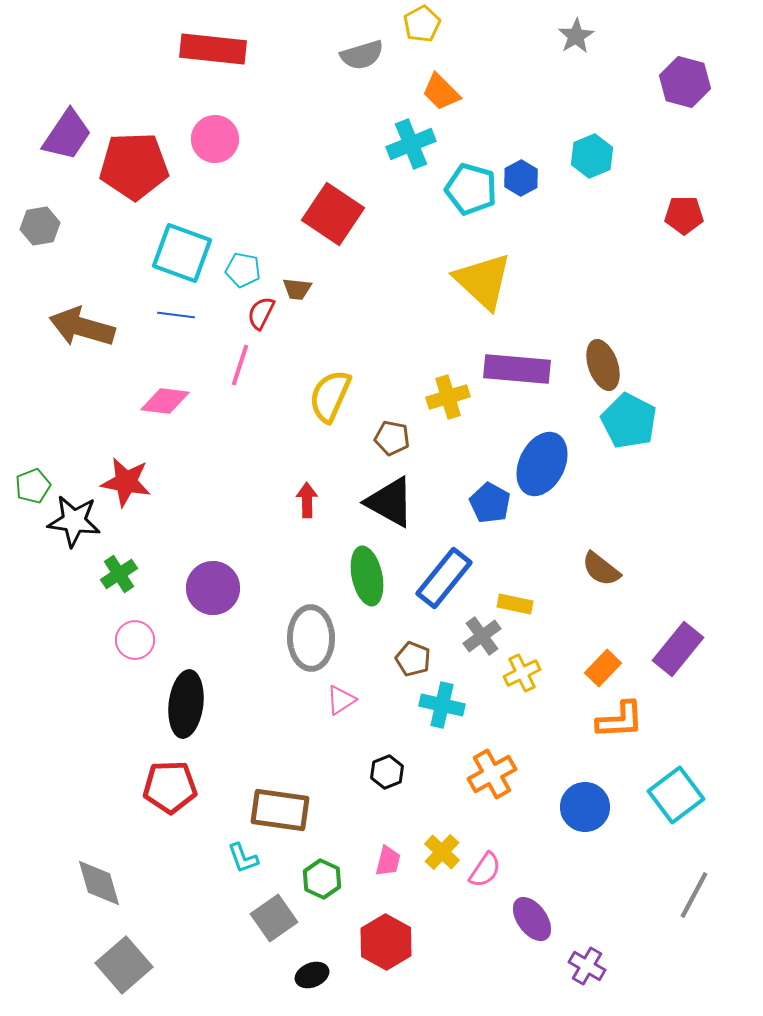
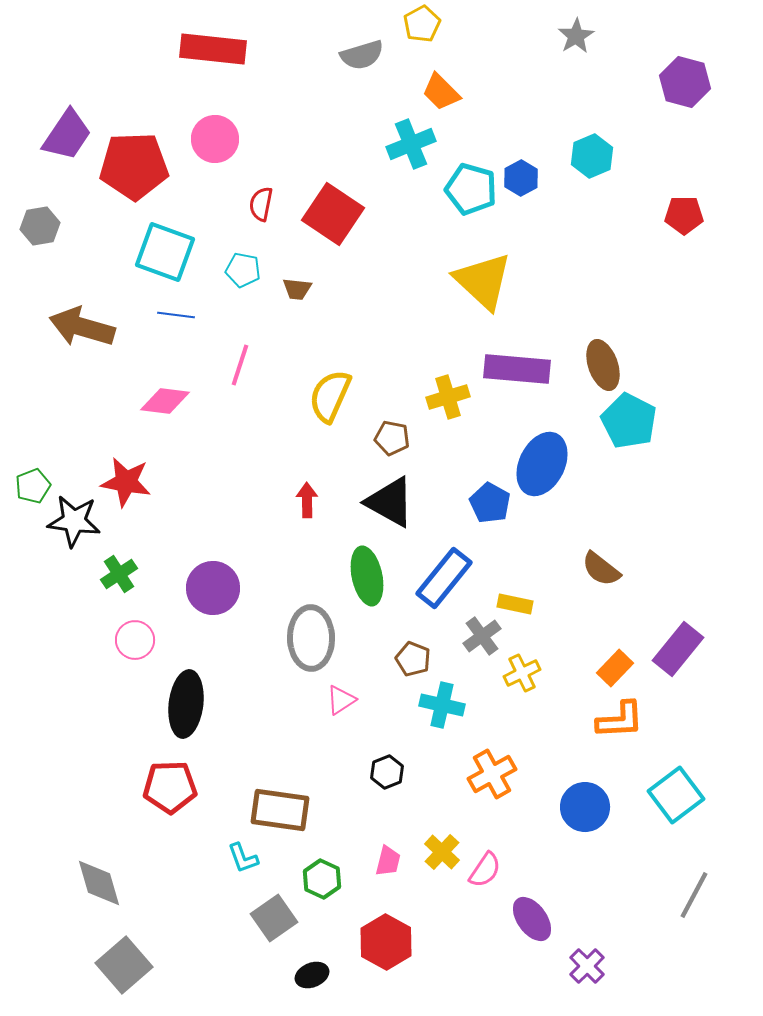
cyan square at (182, 253): moved 17 px left, 1 px up
red semicircle at (261, 313): moved 109 px up; rotated 16 degrees counterclockwise
orange rectangle at (603, 668): moved 12 px right
purple cross at (587, 966): rotated 15 degrees clockwise
